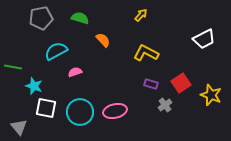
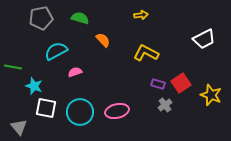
yellow arrow: rotated 40 degrees clockwise
purple rectangle: moved 7 px right
pink ellipse: moved 2 px right
